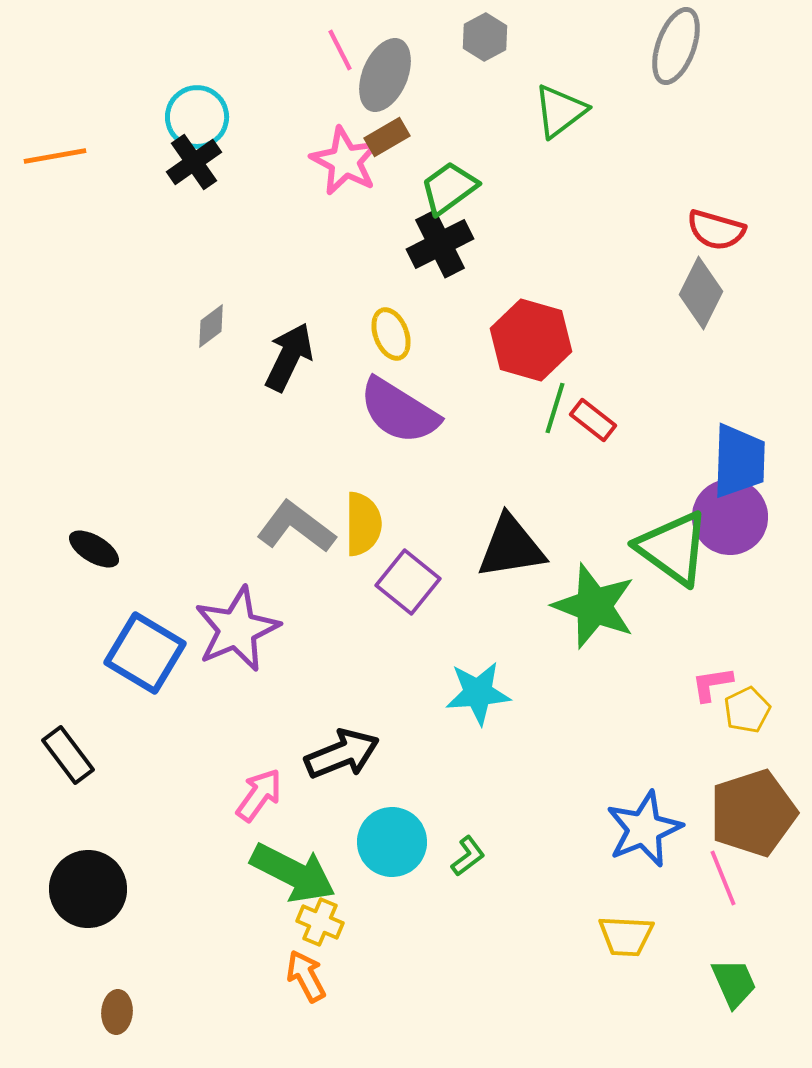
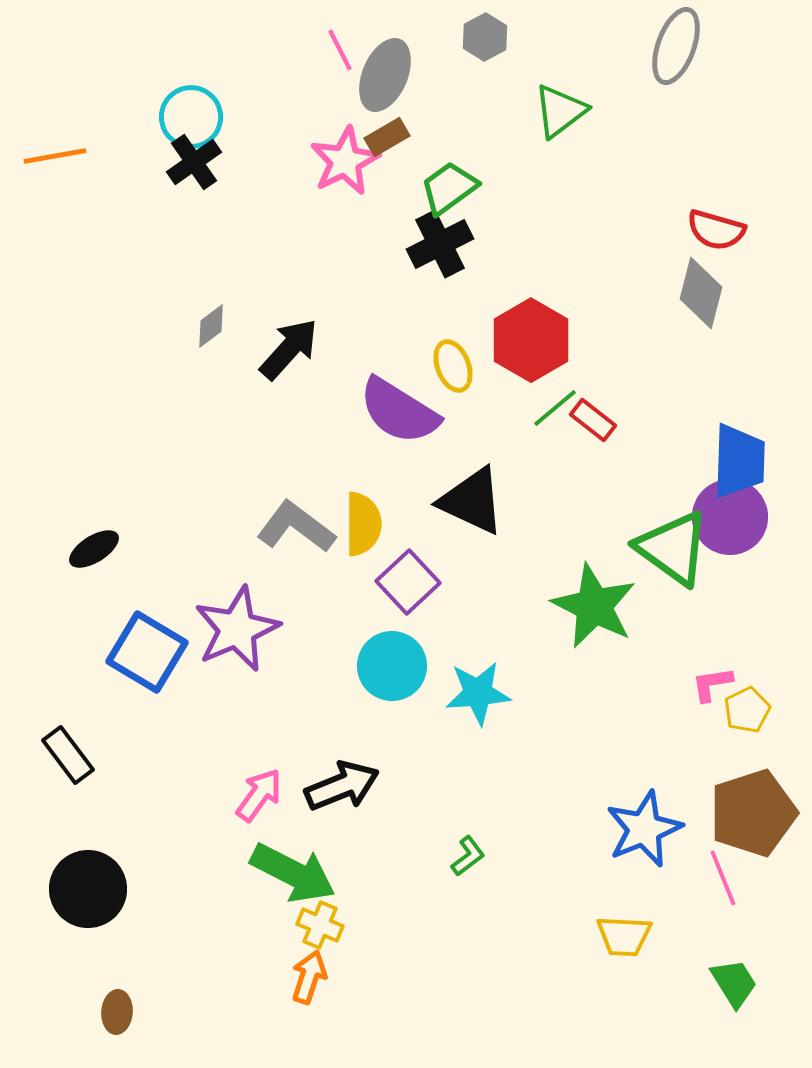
cyan circle at (197, 117): moved 6 px left
pink star at (345, 161): rotated 18 degrees clockwise
gray diamond at (701, 293): rotated 12 degrees counterclockwise
yellow ellipse at (391, 334): moved 62 px right, 32 px down
red hexagon at (531, 340): rotated 14 degrees clockwise
black arrow at (289, 357): moved 8 px up; rotated 16 degrees clockwise
green line at (555, 408): rotated 33 degrees clockwise
black triangle at (511, 547): moved 39 px left, 46 px up; rotated 34 degrees clockwise
black ellipse at (94, 549): rotated 63 degrees counterclockwise
purple square at (408, 582): rotated 8 degrees clockwise
green star at (594, 606): rotated 6 degrees clockwise
blue square at (145, 653): moved 2 px right, 1 px up
black arrow at (342, 754): moved 32 px down
cyan circle at (392, 842): moved 176 px up
yellow cross at (320, 922): moved 3 px down
yellow trapezoid at (626, 936): moved 2 px left
orange arrow at (306, 976): moved 3 px right, 1 px down; rotated 46 degrees clockwise
green trapezoid at (734, 983): rotated 8 degrees counterclockwise
